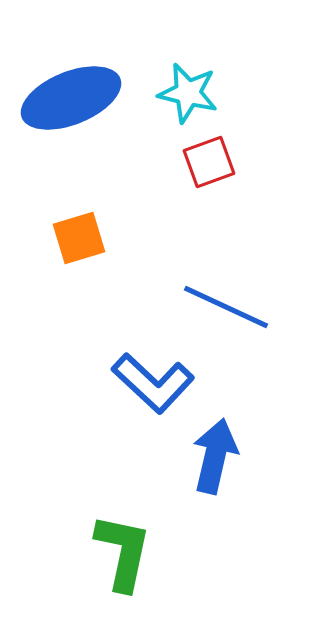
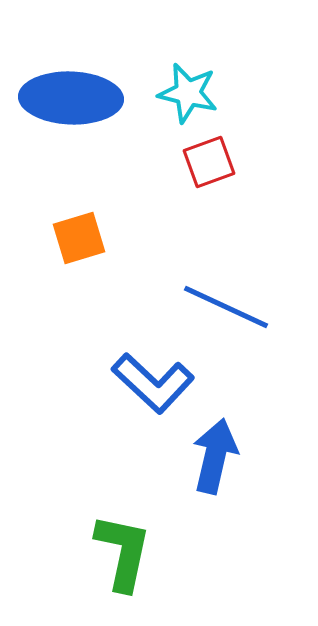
blue ellipse: rotated 24 degrees clockwise
